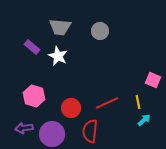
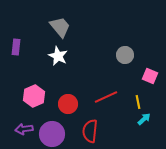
gray trapezoid: rotated 135 degrees counterclockwise
gray circle: moved 25 px right, 24 px down
purple rectangle: moved 16 px left; rotated 56 degrees clockwise
pink square: moved 3 px left, 4 px up
pink hexagon: rotated 20 degrees clockwise
red line: moved 1 px left, 6 px up
red circle: moved 3 px left, 4 px up
cyan arrow: moved 1 px up
purple arrow: moved 1 px down
